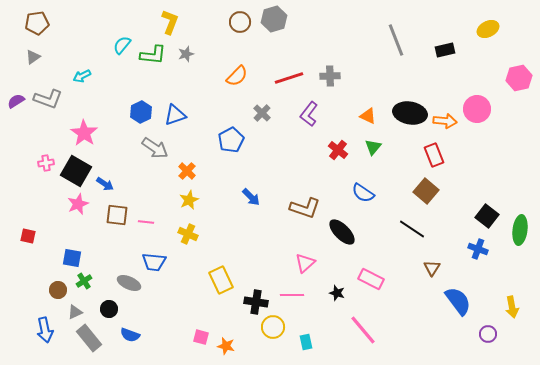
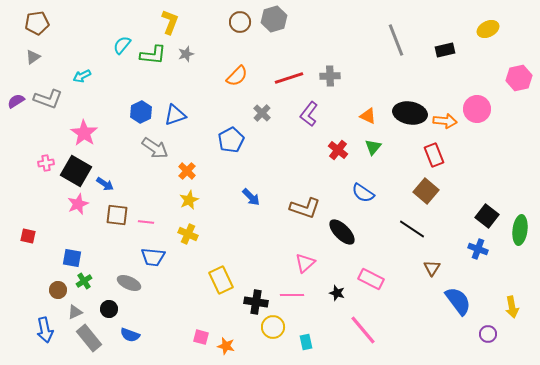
blue trapezoid at (154, 262): moved 1 px left, 5 px up
